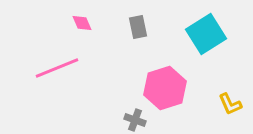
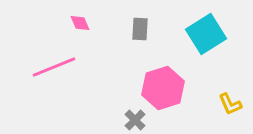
pink diamond: moved 2 px left
gray rectangle: moved 2 px right, 2 px down; rotated 15 degrees clockwise
pink line: moved 3 px left, 1 px up
pink hexagon: moved 2 px left
gray cross: rotated 25 degrees clockwise
